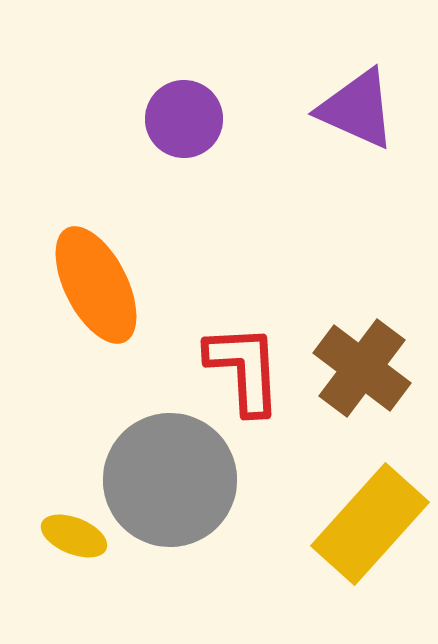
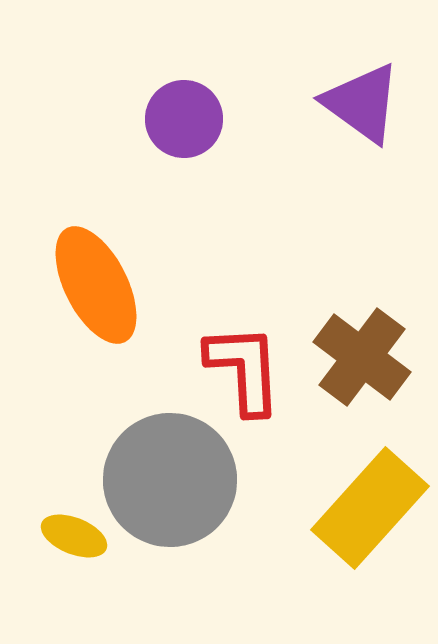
purple triangle: moved 5 px right, 6 px up; rotated 12 degrees clockwise
brown cross: moved 11 px up
yellow rectangle: moved 16 px up
